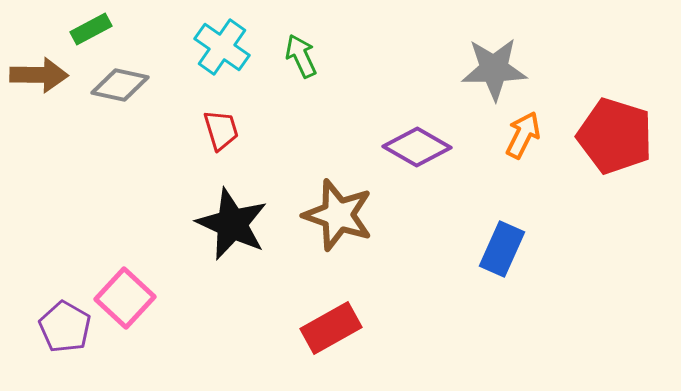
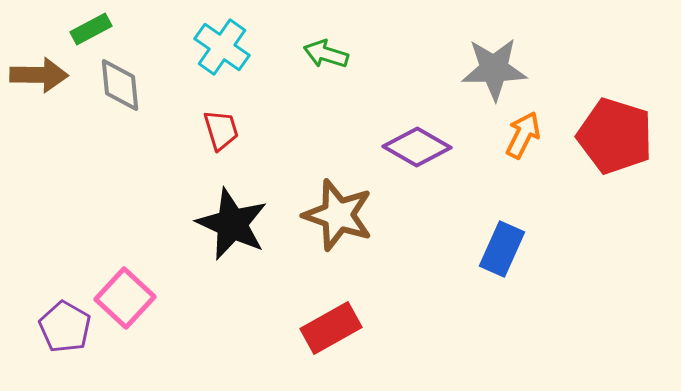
green arrow: moved 25 px right, 2 px up; rotated 48 degrees counterclockwise
gray diamond: rotated 72 degrees clockwise
